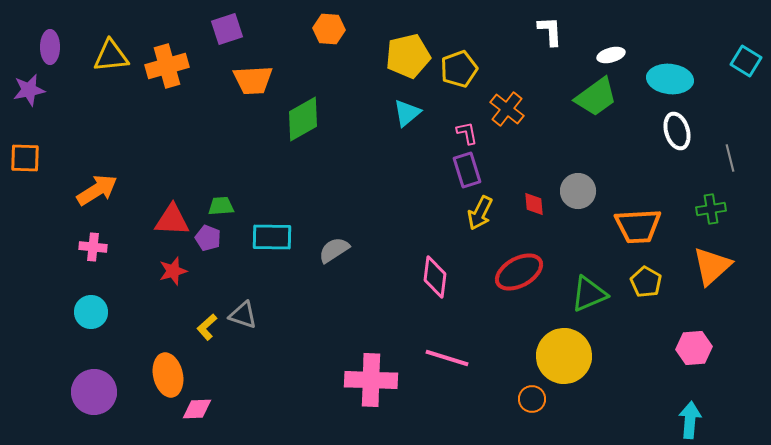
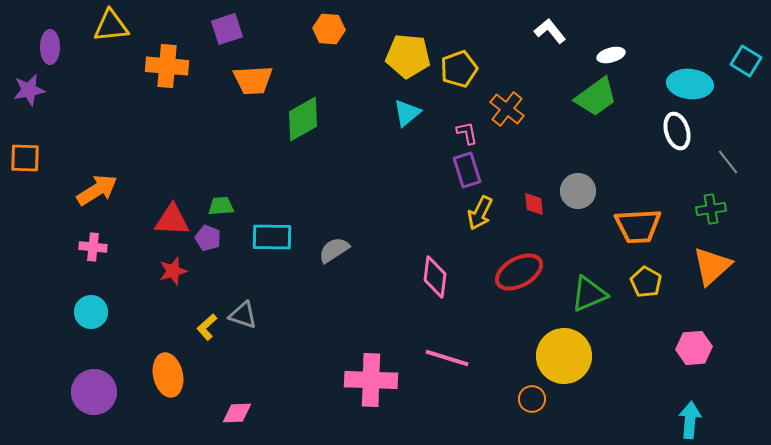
white L-shape at (550, 31): rotated 36 degrees counterclockwise
yellow triangle at (111, 56): moved 30 px up
yellow pentagon at (408, 56): rotated 18 degrees clockwise
orange cross at (167, 66): rotated 21 degrees clockwise
cyan ellipse at (670, 79): moved 20 px right, 5 px down
gray line at (730, 158): moved 2 px left, 4 px down; rotated 24 degrees counterclockwise
pink diamond at (197, 409): moved 40 px right, 4 px down
